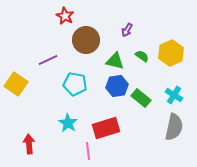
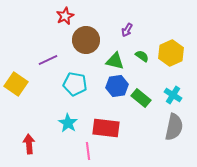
red star: rotated 18 degrees clockwise
cyan cross: moved 1 px left
red rectangle: rotated 24 degrees clockwise
